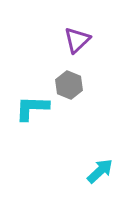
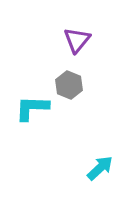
purple triangle: rotated 8 degrees counterclockwise
cyan arrow: moved 3 px up
